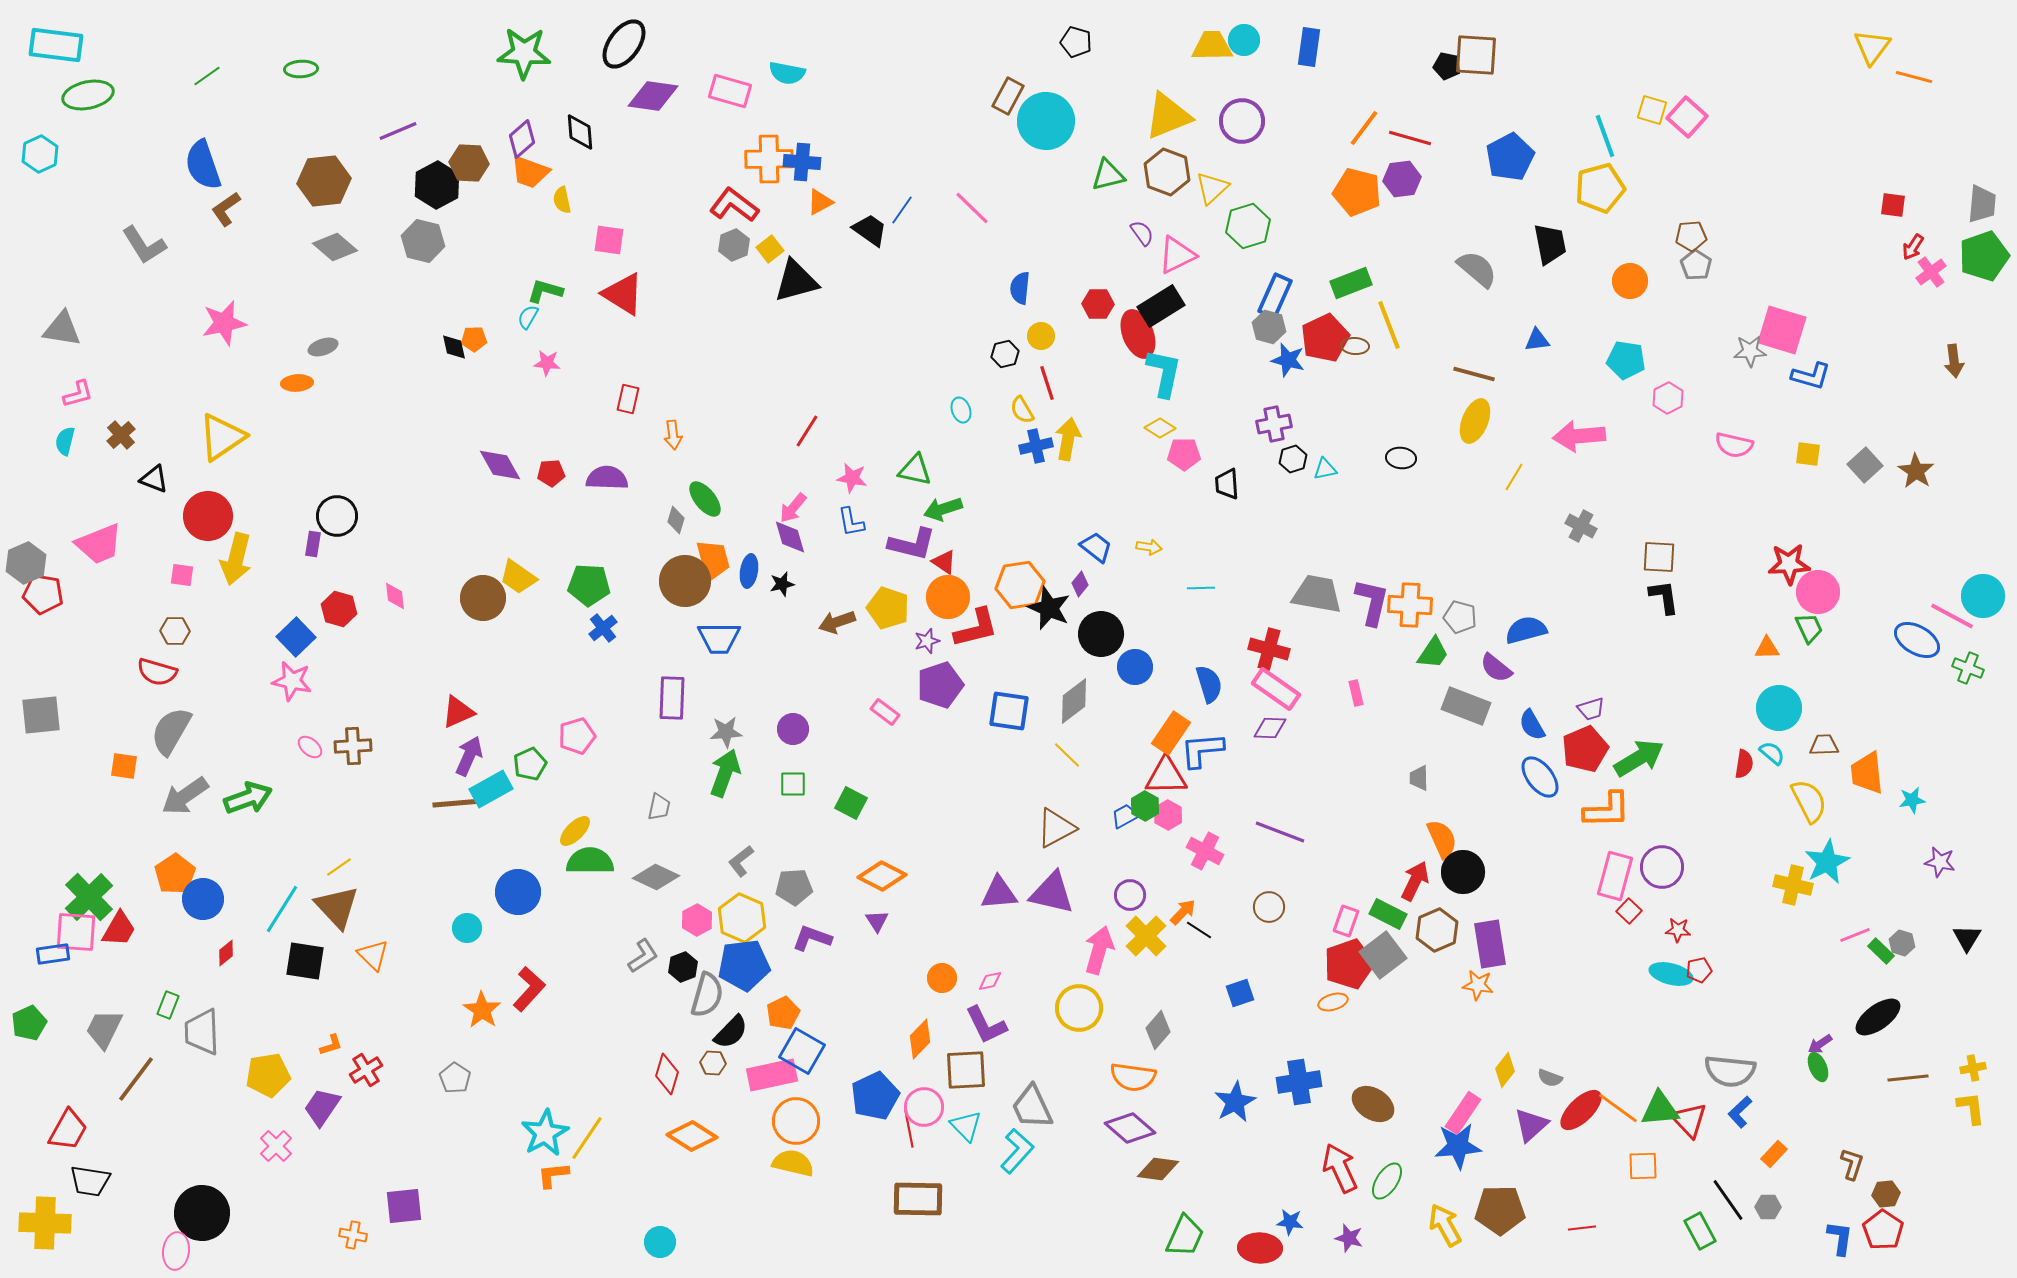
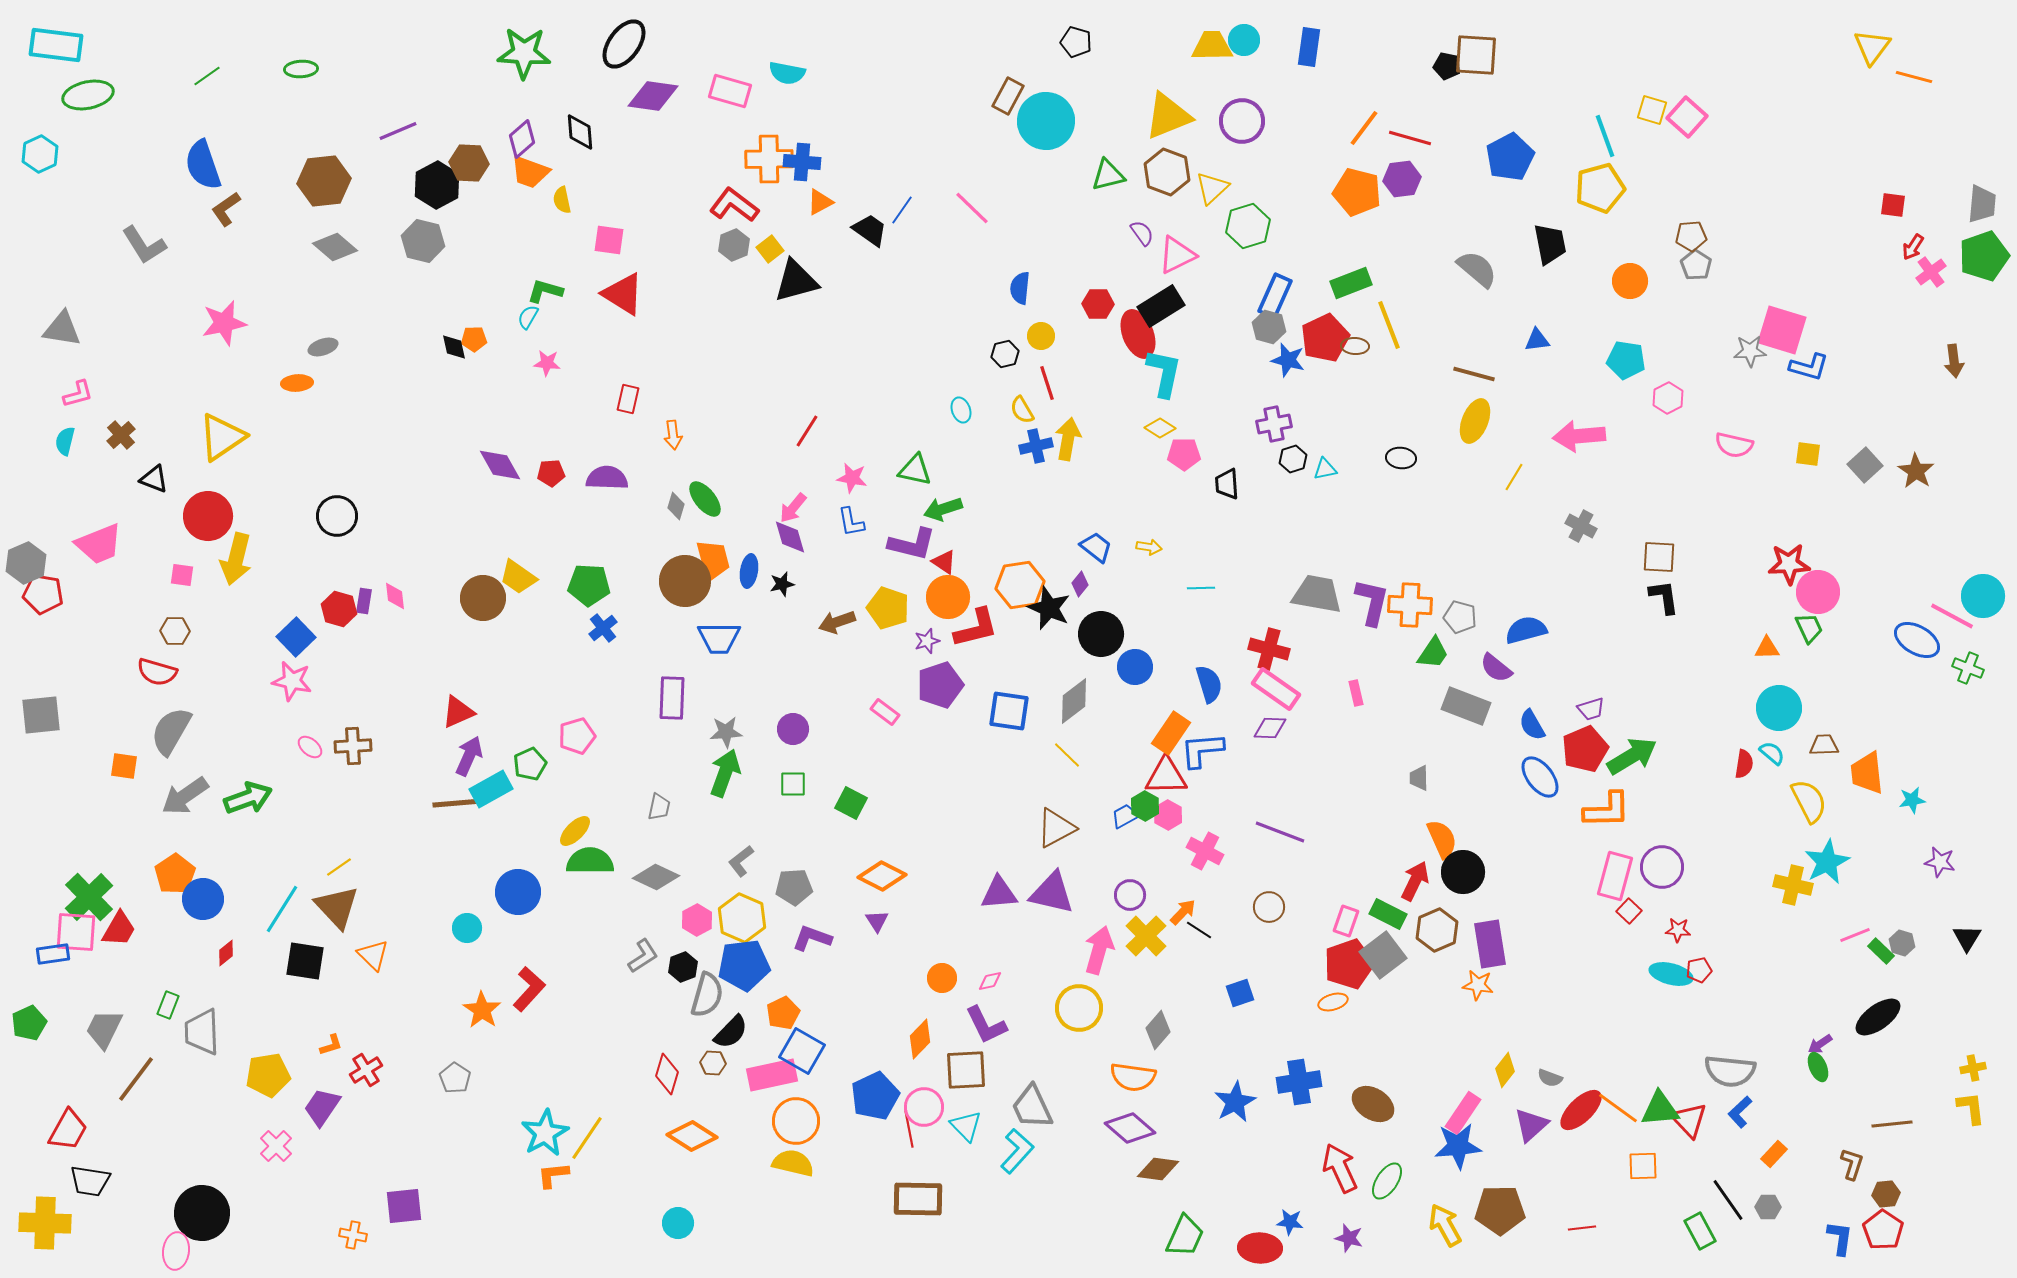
blue L-shape at (1811, 376): moved 2 px left, 9 px up
gray diamond at (676, 520): moved 14 px up
purple rectangle at (313, 544): moved 51 px right, 57 px down
green arrow at (1639, 758): moved 7 px left, 2 px up
brown line at (1908, 1078): moved 16 px left, 46 px down
cyan circle at (660, 1242): moved 18 px right, 19 px up
